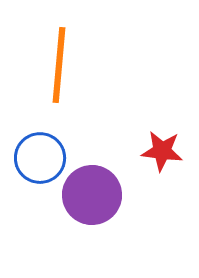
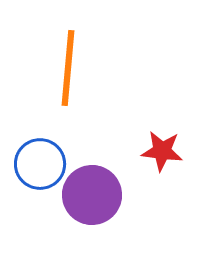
orange line: moved 9 px right, 3 px down
blue circle: moved 6 px down
